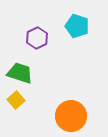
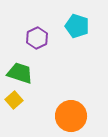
yellow square: moved 2 px left
